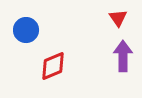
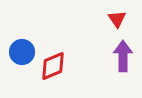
red triangle: moved 1 px left, 1 px down
blue circle: moved 4 px left, 22 px down
